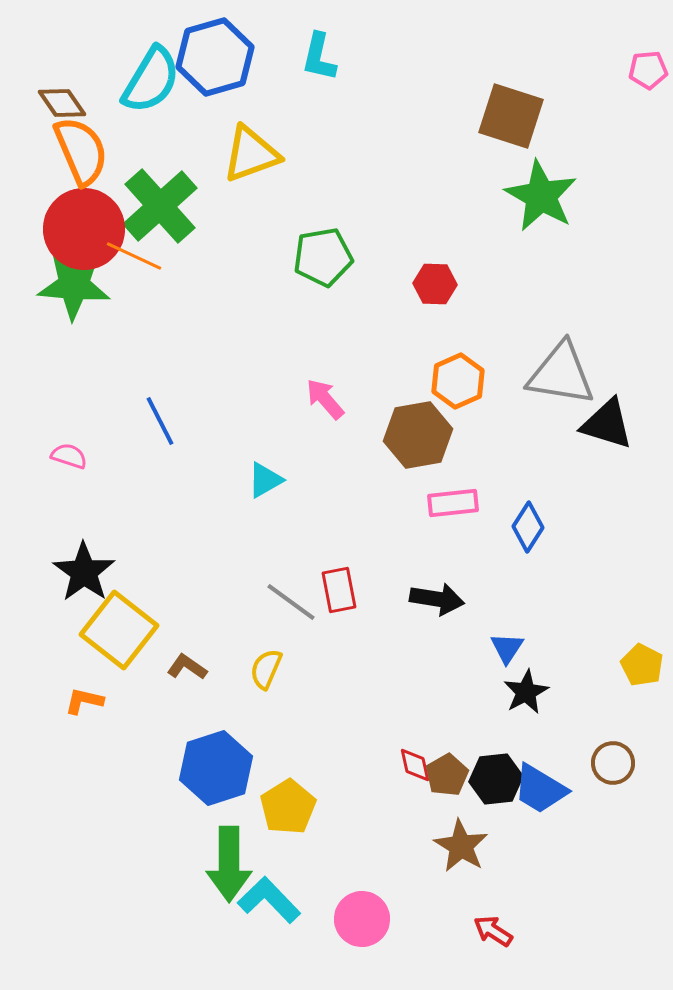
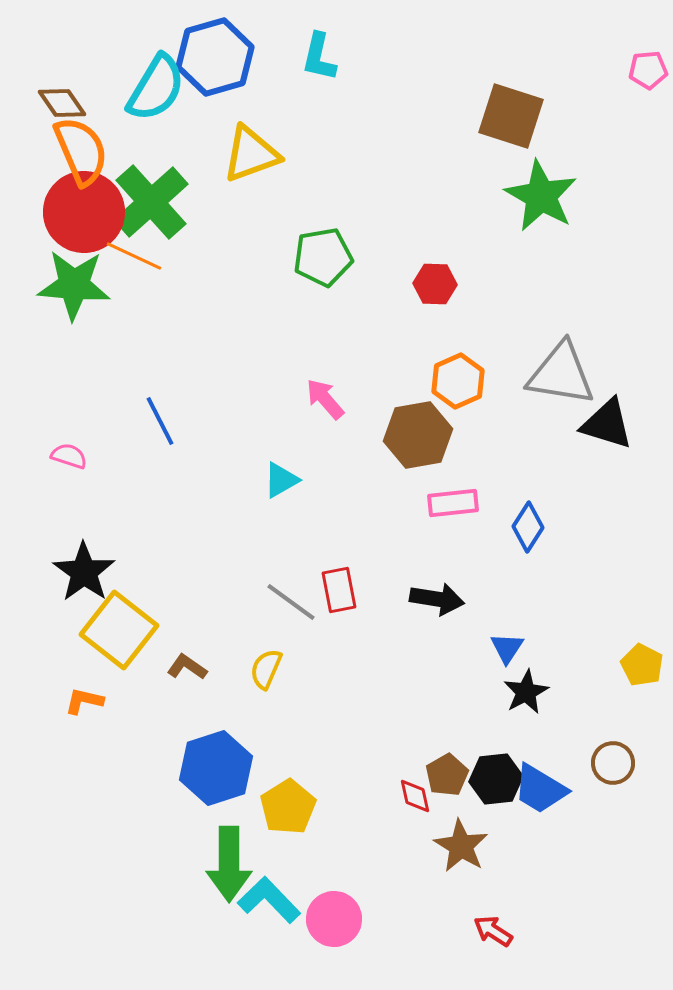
cyan semicircle at (151, 80): moved 5 px right, 8 px down
green cross at (160, 206): moved 9 px left, 4 px up
red circle at (84, 229): moved 17 px up
cyan triangle at (265, 480): moved 16 px right
red diamond at (415, 765): moved 31 px down
pink circle at (362, 919): moved 28 px left
